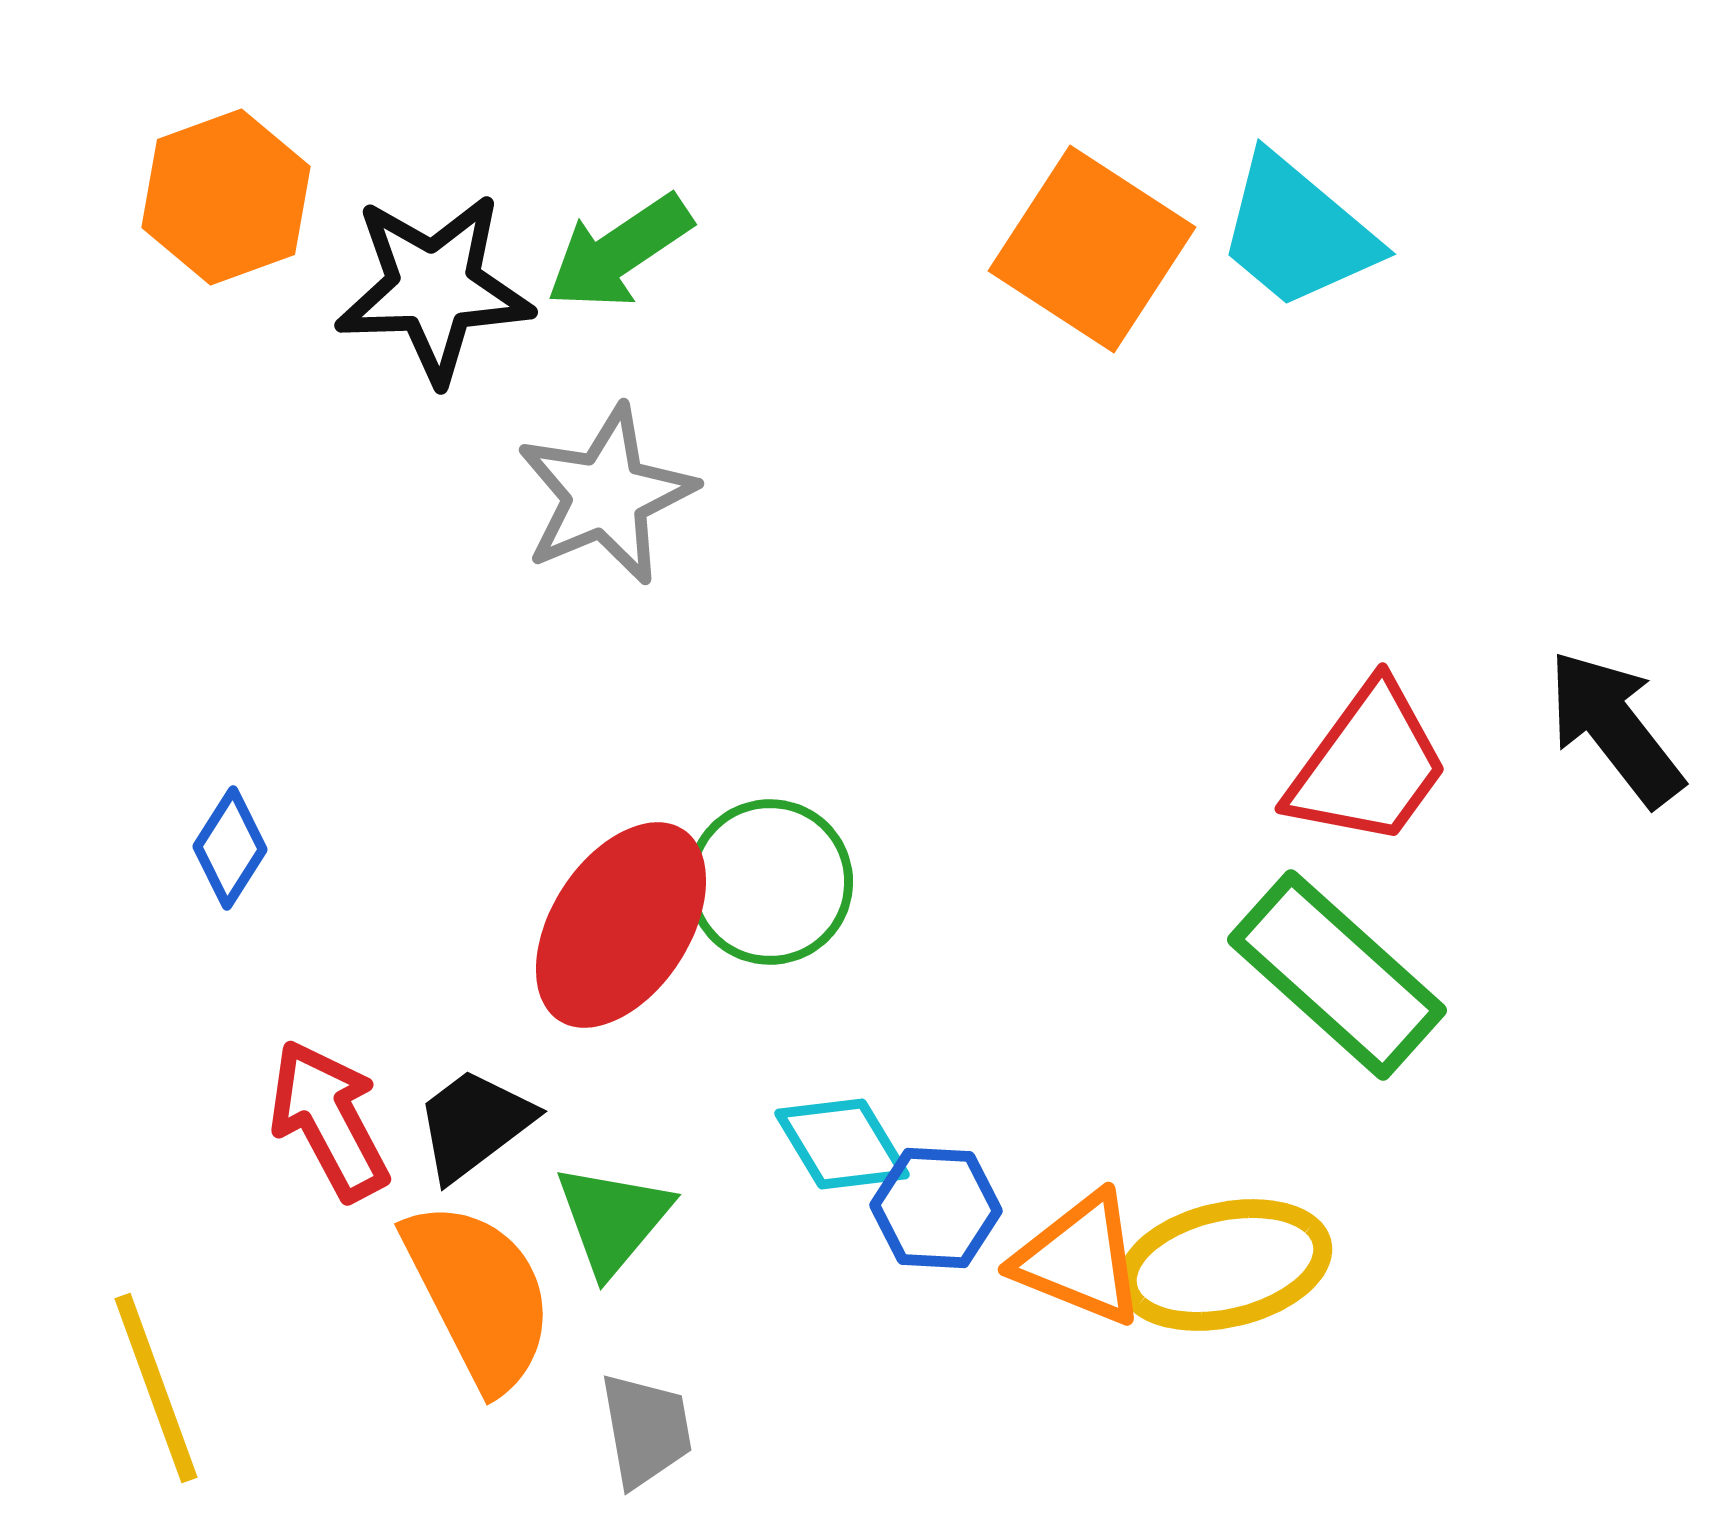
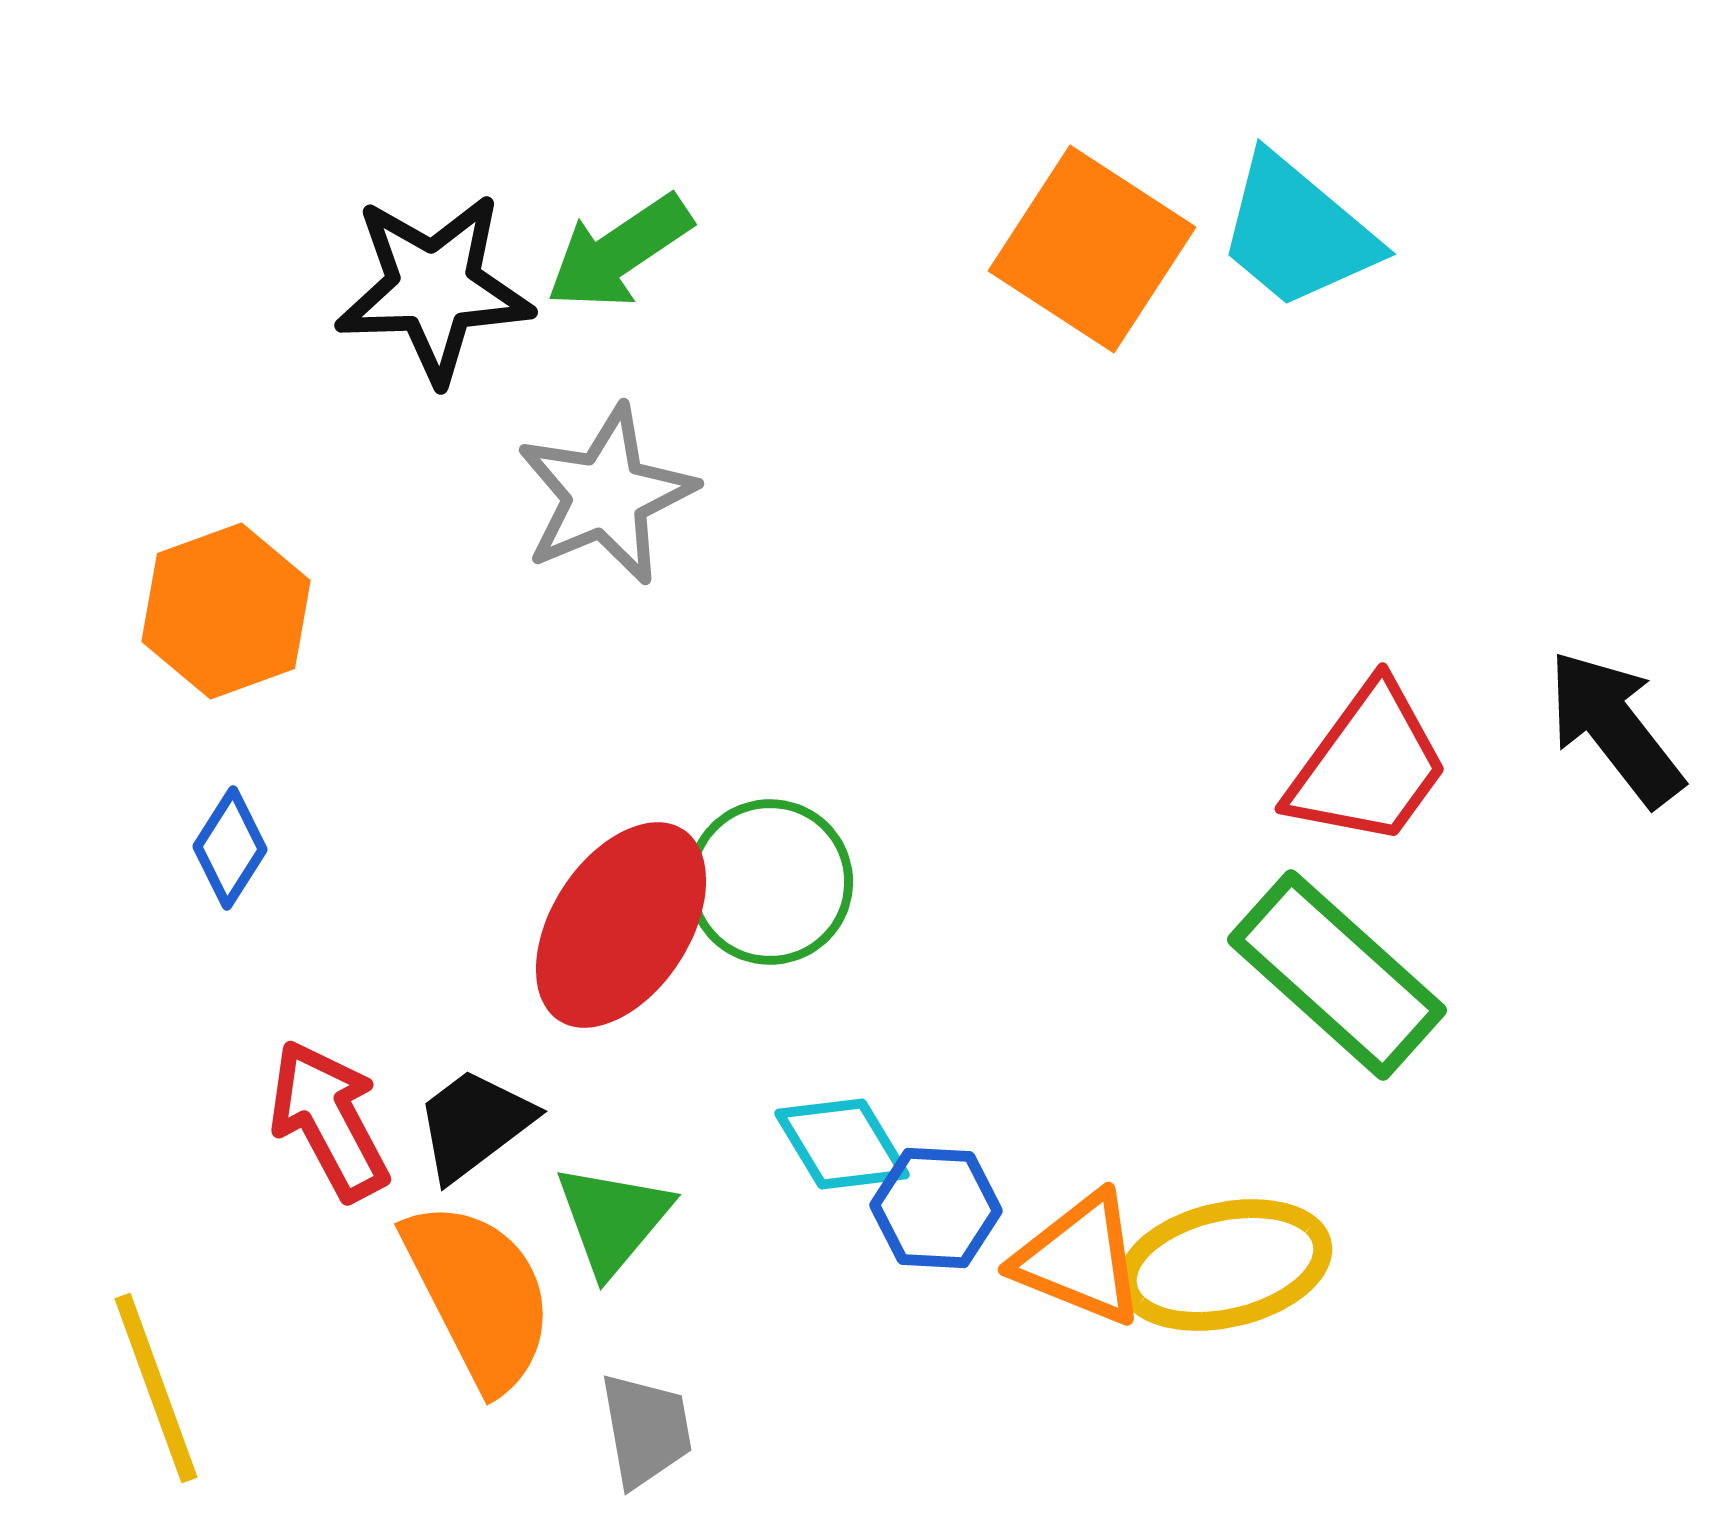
orange hexagon: moved 414 px down
